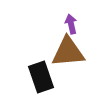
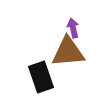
purple arrow: moved 2 px right, 4 px down
